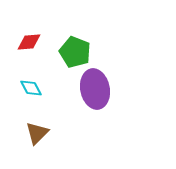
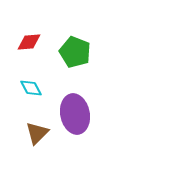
purple ellipse: moved 20 px left, 25 px down
